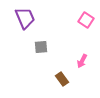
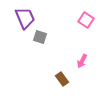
gray square: moved 1 px left, 10 px up; rotated 24 degrees clockwise
